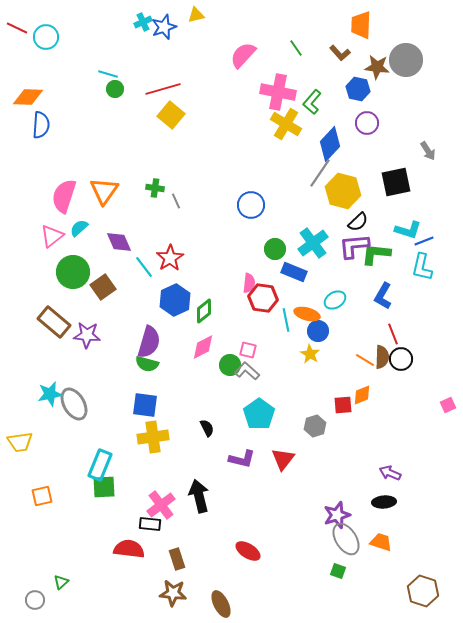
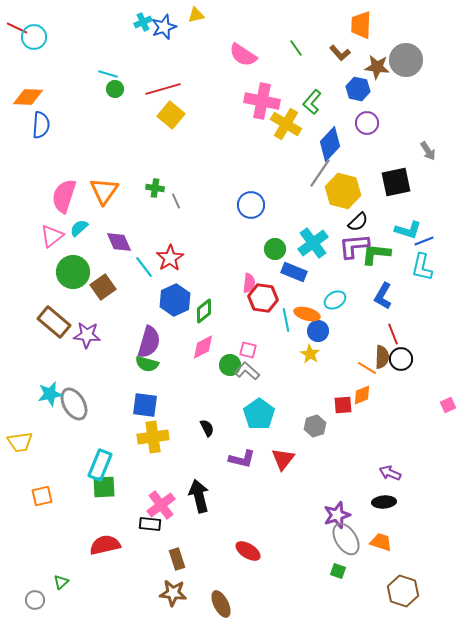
cyan circle at (46, 37): moved 12 px left
pink semicircle at (243, 55): rotated 100 degrees counterclockwise
pink cross at (278, 92): moved 16 px left, 9 px down
orange line at (365, 360): moved 2 px right, 8 px down
red semicircle at (129, 549): moved 24 px left, 4 px up; rotated 20 degrees counterclockwise
brown hexagon at (423, 591): moved 20 px left
